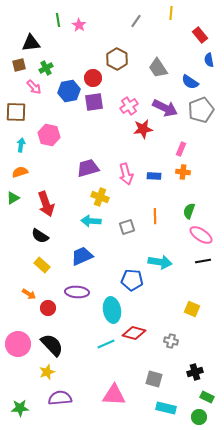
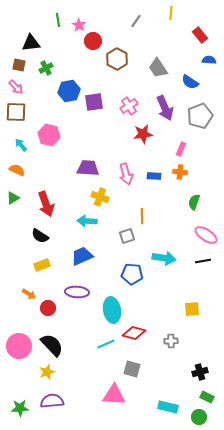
blue semicircle at (209, 60): rotated 104 degrees clockwise
brown square at (19, 65): rotated 24 degrees clockwise
red circle at (93, 78): moved 37 px up
pink arrow at (34, 87): moved 18 px left
purple arrow at (165, 108): rotated 40 degrees clockwise
gray pentagon at (201, 110): moved 1 px left, 6 px down
red star at (143, 129): moved 5 px down
cyan arrow at (21, 145): rotated 48 degrees counterclockwise
purple trapezoid at (88, 168): rotated 20 degrees clockwise
orange semicircle at (20, 172): moved 3 px left, 2 px up; rotated 42 degrees clockwise
orange cross at (183, 172): moved 3 px left
green semicircle at (189, 211): moved 5 px right, 9 px up
orange line at (155, 216): moved 13 px left
cyan arrow at (91, 221): moved 4 px left
gray square at (127, 227): moved 9 px down
pink ellipse at (201, 235): moved 5 px right
cyan arrow at (160, 262): moved 4 px right, 4 px up
yellow rectangle at (42, 265): rotated 63 degrees counterclockwise
blue pentagon at (132, 280): moved 6 px up
yellow square at (192, 309): rotated 28 degrees counterclockwise
gray cross at (171, 341): rotated 16 degrees counterclockwise
pink circle at (18, 344): moved 1 px right, 2 px down
black cross at (195, 372): moved 5 px right
gray square at (154, 379): moved 22 px left, 10 px up
purple semicircle at (60, 398): moved 8 px left, 3 px down
cyan rectangle at (166, 408): moved 2 px right, 1 px up
